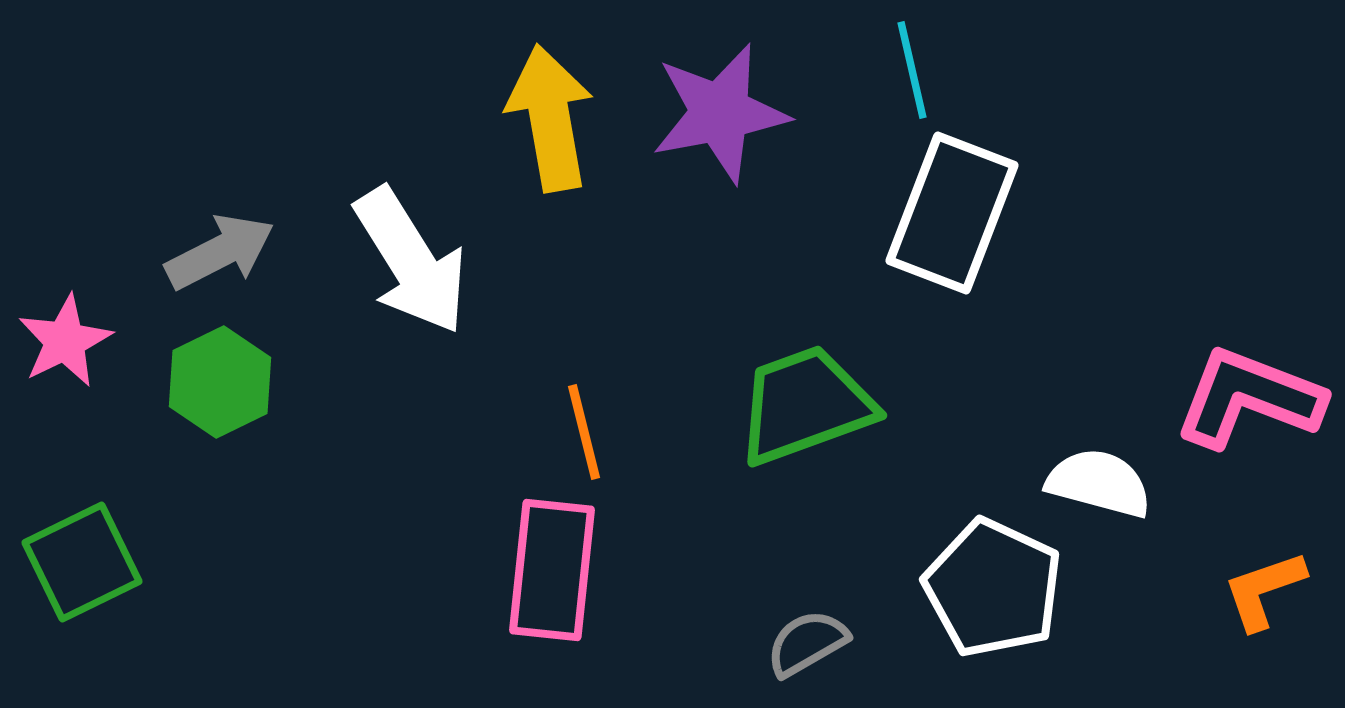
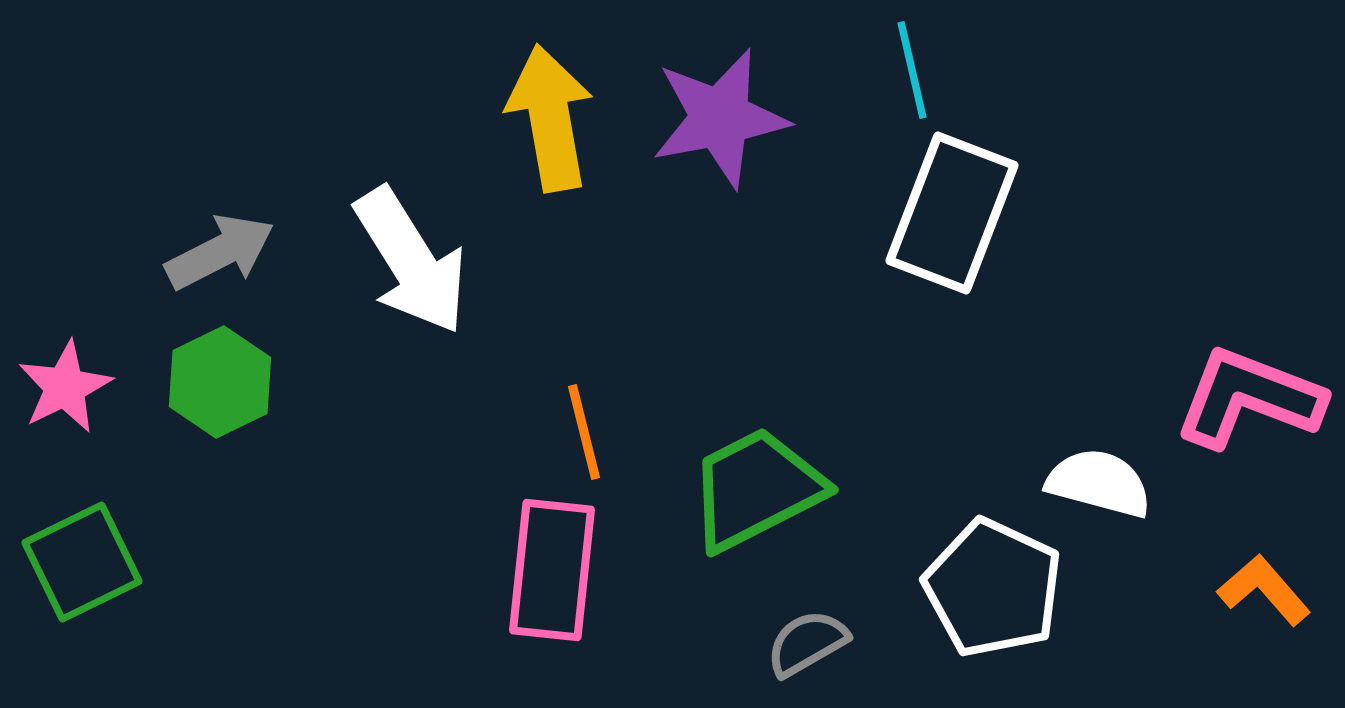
purple star: moved 5 px down
pink star: moved 46 px down
green trapezoid: moved 49 px left, 84 px down; rotated 7 degrees counterclockwise
orange L-shape: rotated 68 degrees clockwise
